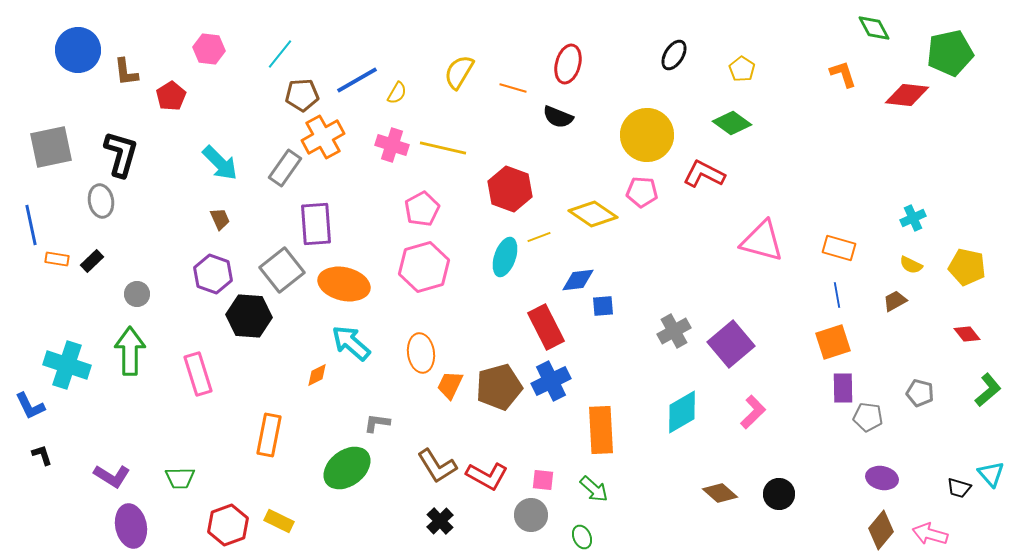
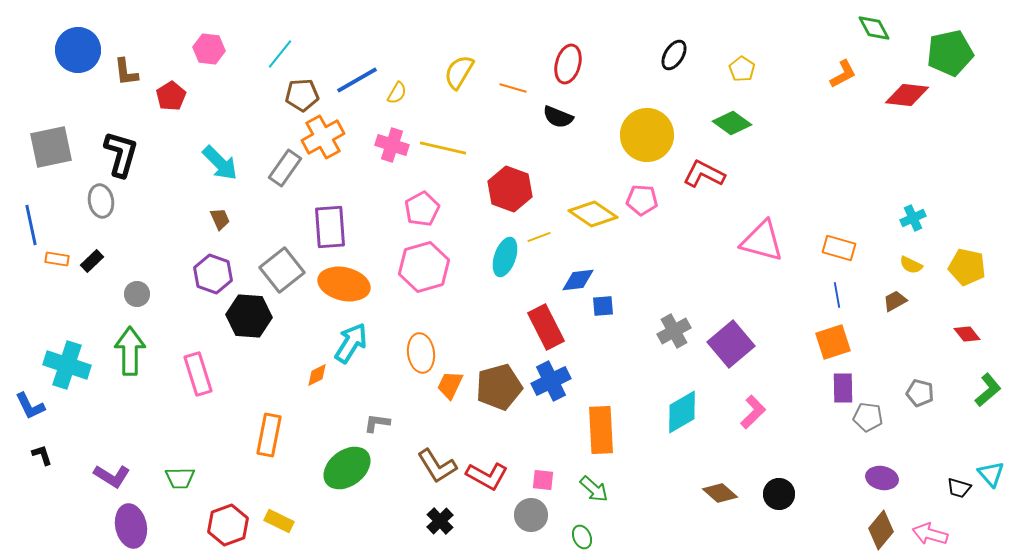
orange L-shape at (843, 74): rotated 80 degrees clockwise
pink pentagon at (642, 192): moved 8 px down
purple rectangle at (316, 224): moved 14 px right, 3 px down
cyan arrow at (351, 343): rotated 81 degrees clockwise
